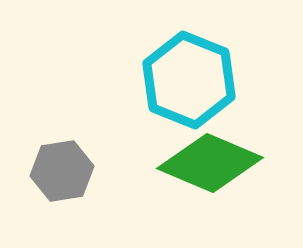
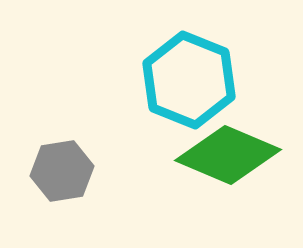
green diamond: moved 18 px right, 8 px up
